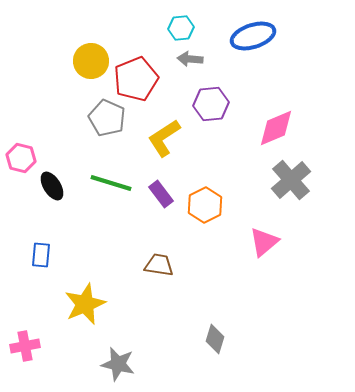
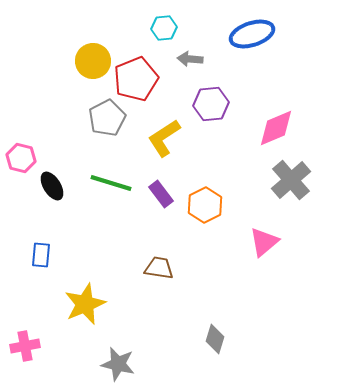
cyan hexagon: moved 17 px left
blue ellipse: moved 1 px left, 2 px up
yellow circle: moved 2 px right
gray pentagon: rotated 21 degrees clockwise
brown trapezoid: moved 3 px down
